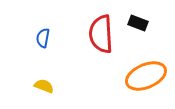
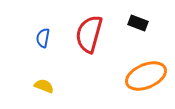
red semicircle: moved 12 px left; rotated 18 degrees clockwise
